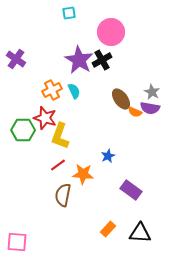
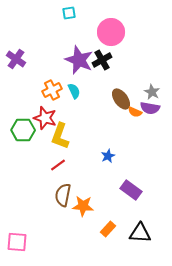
purple star: rotated 8 degrees counterclockwise
orange star: moved 32 px down
